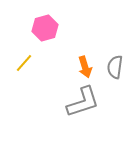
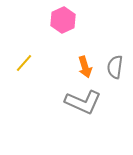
pink hexagon: moved 18 px right, 8 px up; rotated 10 degrees counterclockwise
gray L-shape: rotated 42 degrees clockwise
